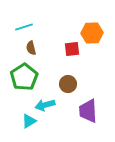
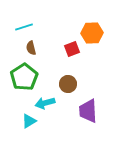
red square: rotated 14 degrees counterclockwise
cyan arrow: moved 2 px up
